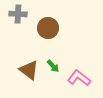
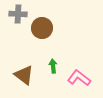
brown circle: moved 6 px left
green arrow: rotated 144 degrees counterclockwise
brown triangle: moved 5 px left, 5 px down
